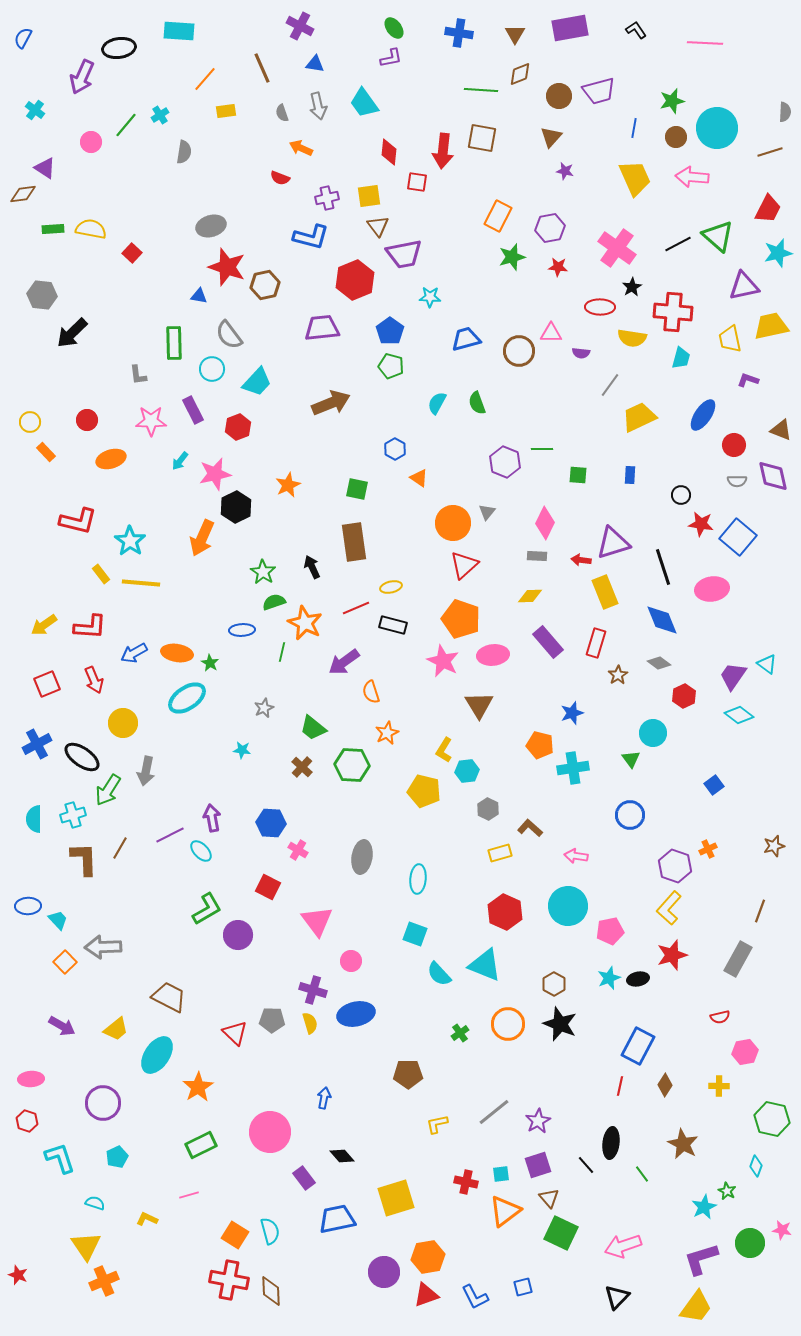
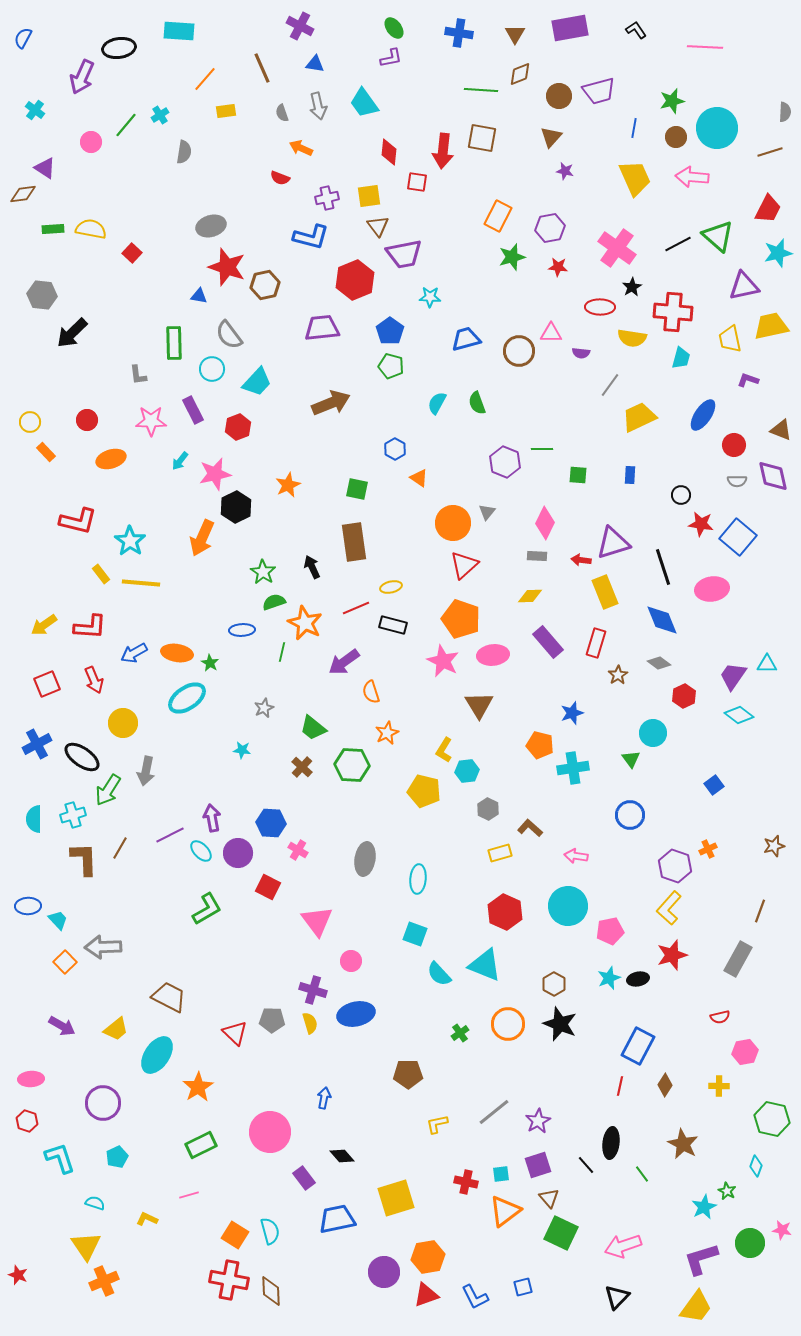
pink line at (705, 43): moved 4 px down
cyan triangle at (767, 664): rotated 35 degrees counterclockwise
gray ellipse at (362, 857): moved 3 px right, 2 px down
purple circle at (238, 935): moved 82 px up
